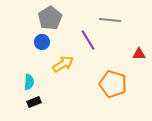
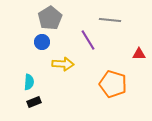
yellow arrow: rotated 35 degrees clockwise
